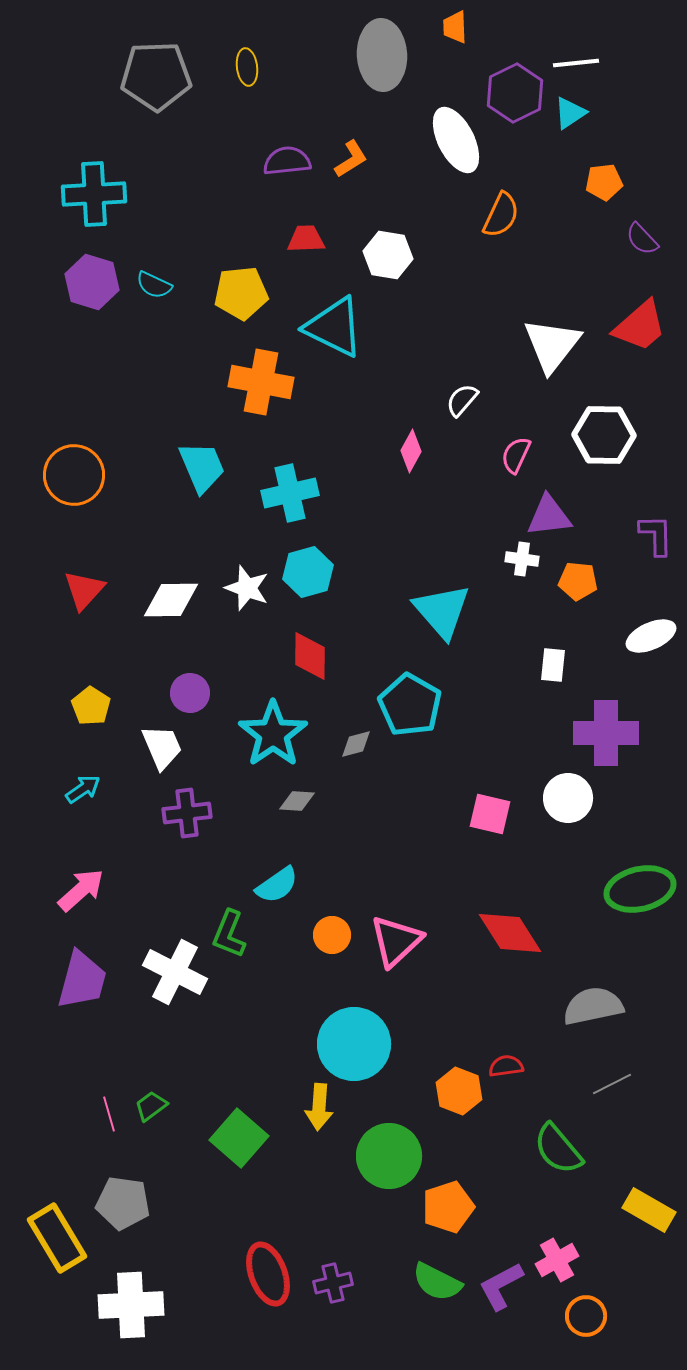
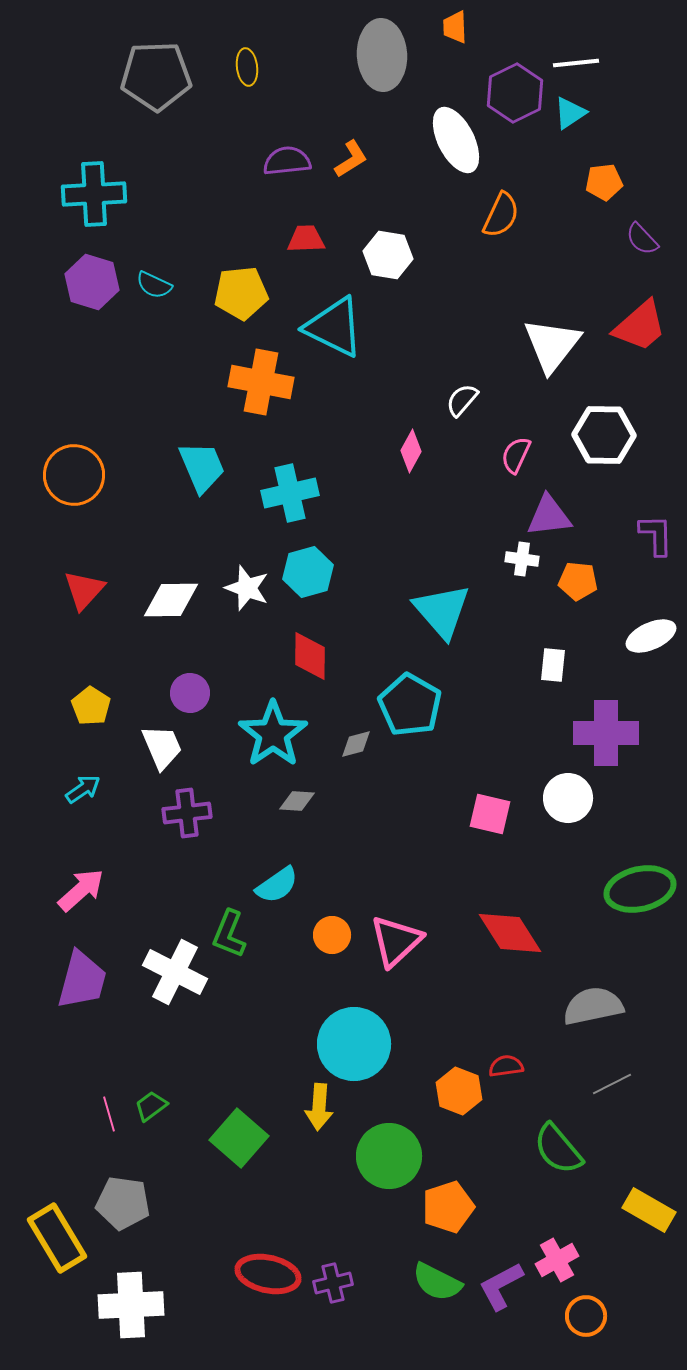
red ellipse at (268, 1274): rotated 58 degrees counterclockwise
